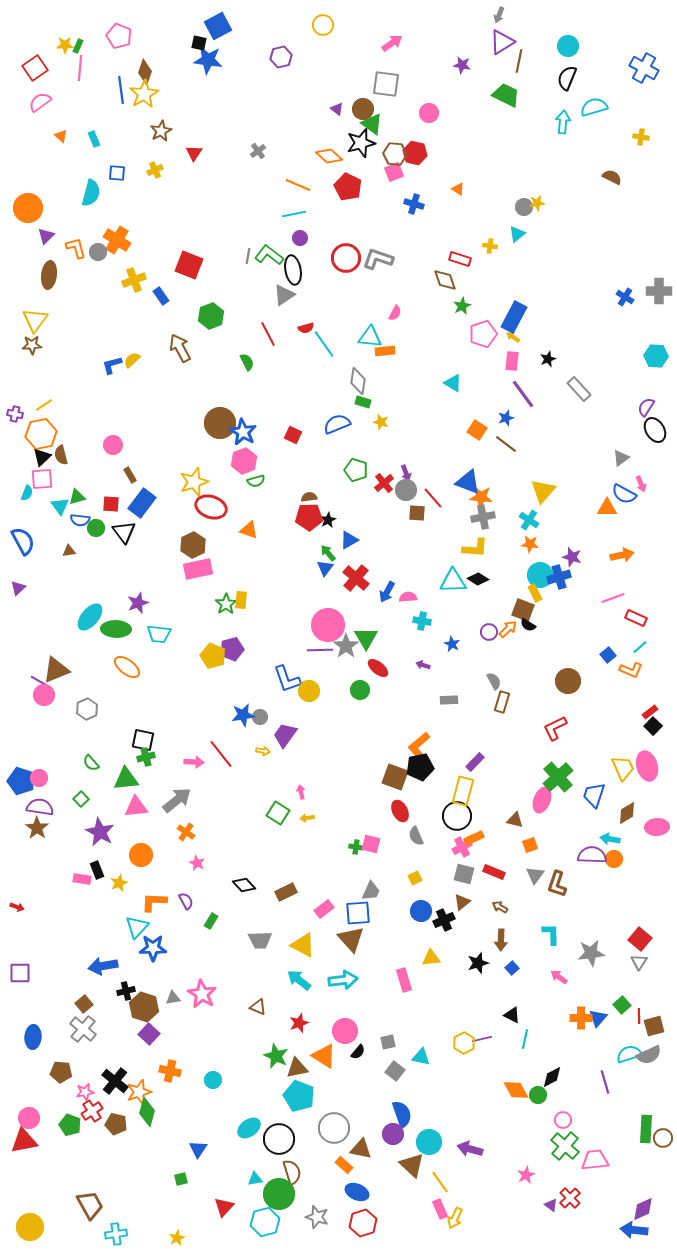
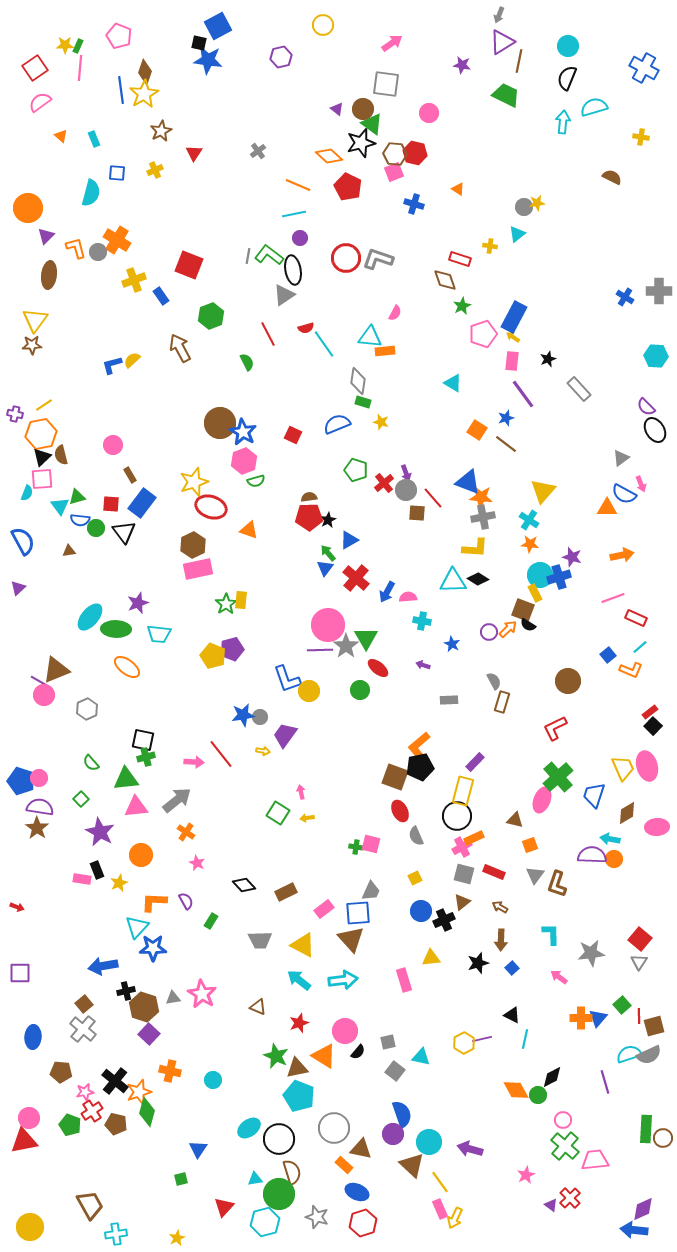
purple semicircle at (646, 407): rotated 78 degrees counterclockwise
